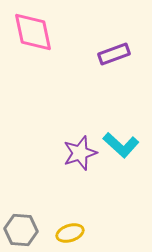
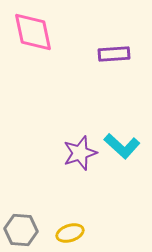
purple rectangle: rotated 16 degrees clockwise
cyan L-shape: moved 1 px right, 1 px down
